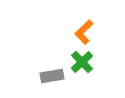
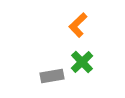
orange L-shape: moved 6 px left, 7 px up
